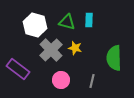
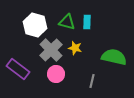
cyan rectangle: moved 2 px left, 2 px down
green semicircle: moved 1 px up; rotated 105 degrees clockwise
pink circle: moved 5 px left, 6 px up
